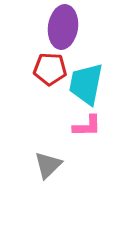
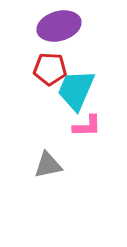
purple ellipse: moved 4 px left, 1 px up; rotated 66 degrees clockwise
cyan trapezoid: moved 10 px left, 6 px down; rotated 12 degrees clockwise
gray triangle: rotated 32 degrees clockwise
